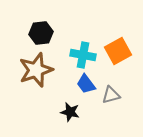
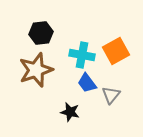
orange square: moved 2 px left
cyan cross: moved 1 px left
blue trapezoid: moved 1 px right, 1 px up
gray triangle: rotated 36 degrees counterclockwise
